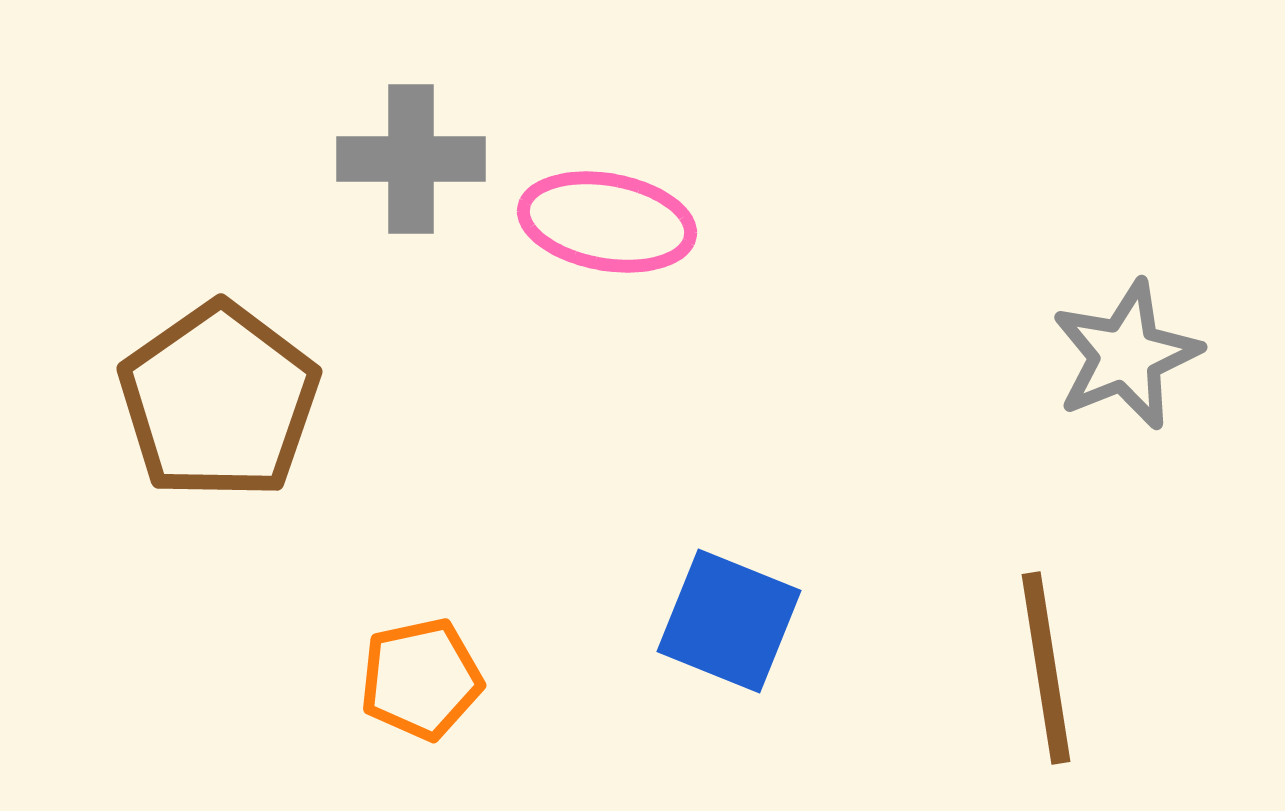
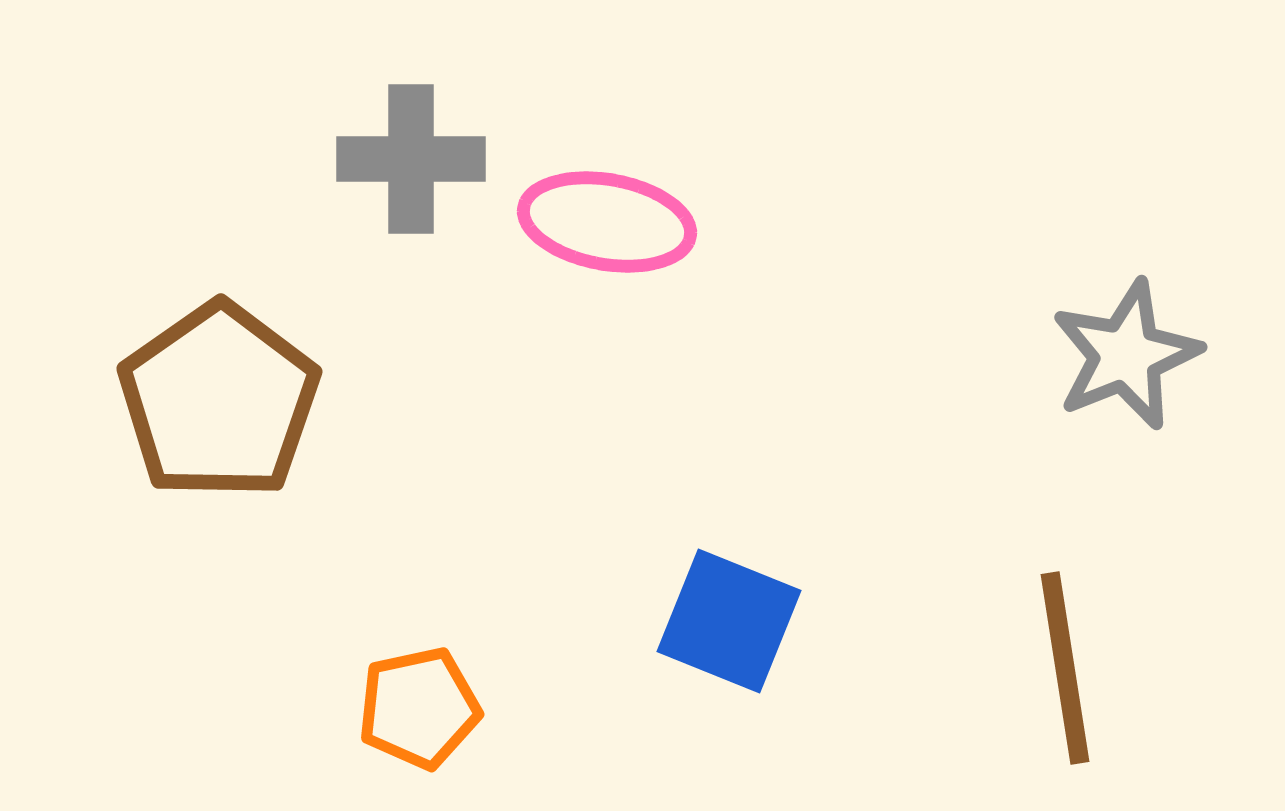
brown line: moved 19 px right
orange pentagon: moved 2 px left, 29 px down
